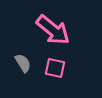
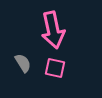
pink arrow: rotated 39 degrees clockwise
